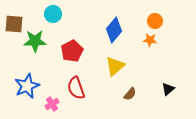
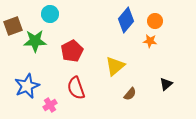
cyan circle: moved 3 px left
brown square: moved 1 px left, 2 px down; rotated 24 degrees counterclockwise
blue diamond: moved 12 px right, 10 px up
orange star: moved 1 px down
black triangle: moved 2 px left, 5 px up
pink cross: moved 2 px left, 1 px down
